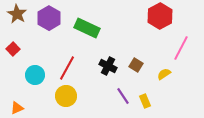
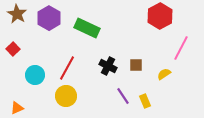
brown square: rotated 32 degrees counterclockwise
